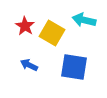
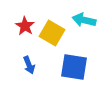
blue arrow: rotated 138 degrees counterclockwise
